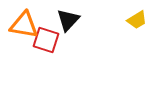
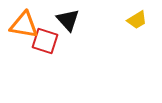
black triangle: rotated 25 degrees counterclockwise
red square: moved 1 px left, 1 px down
